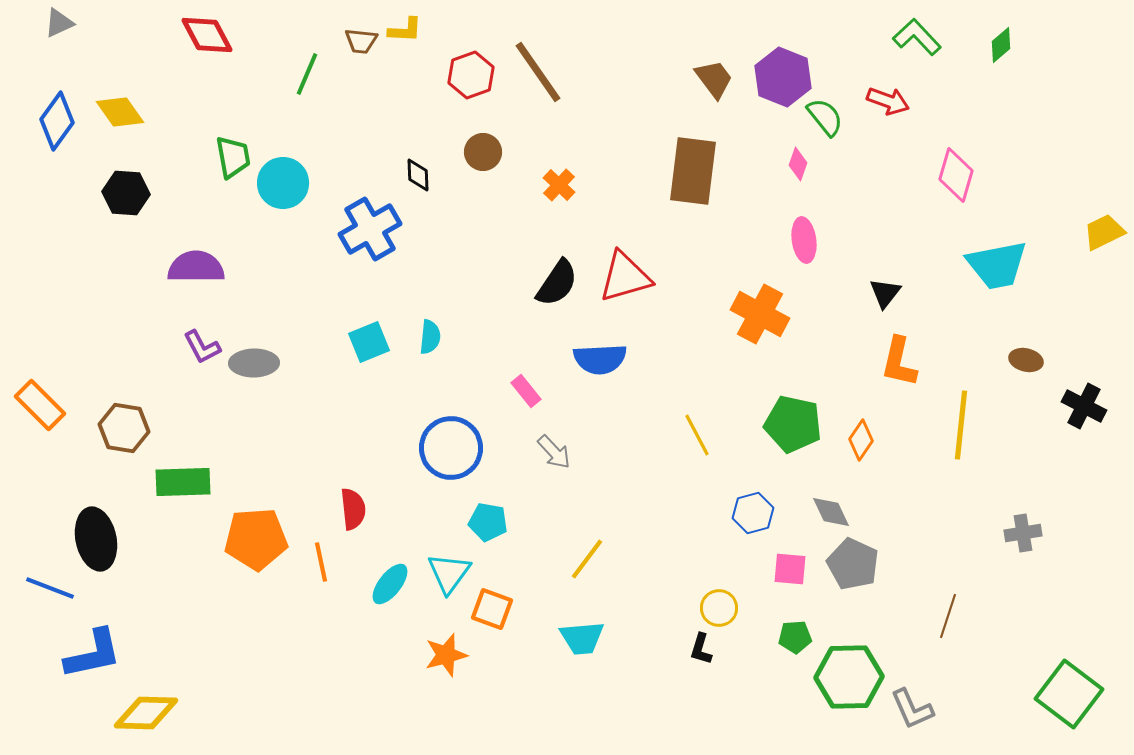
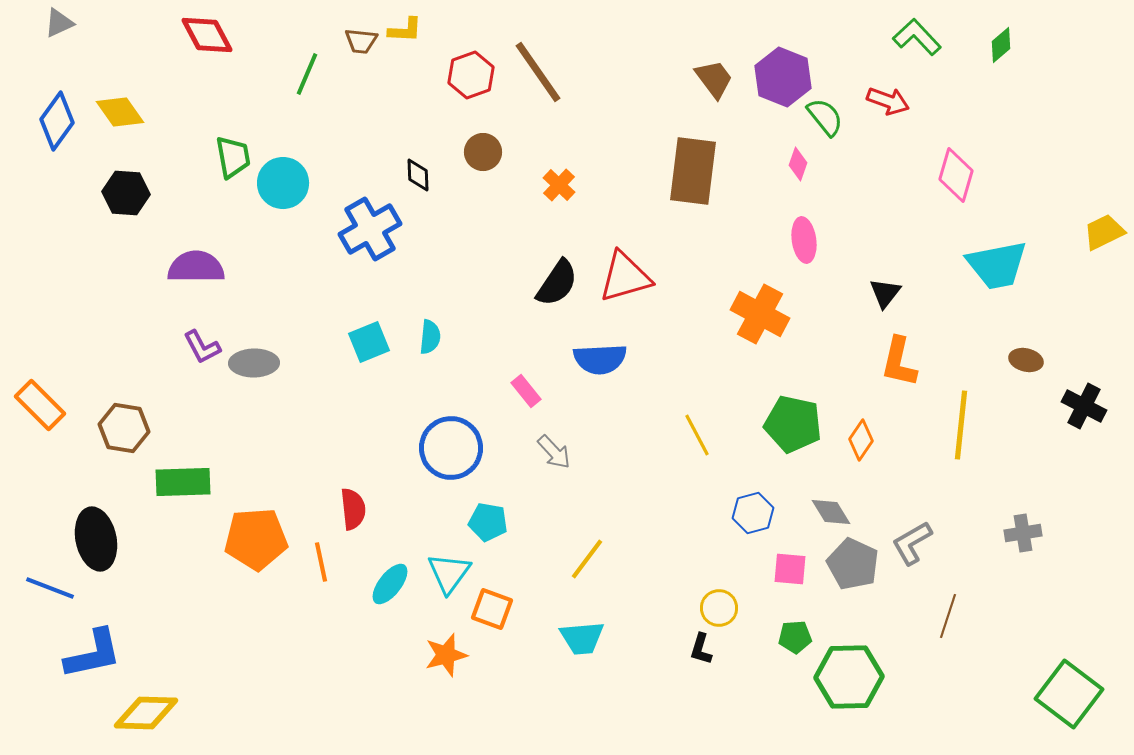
gray diamond at (831, 512): rotated 6 degrees counterclockwise
gray L-shape at (912, 709): moved 166 px up; rotated 84 degrees clockwise
